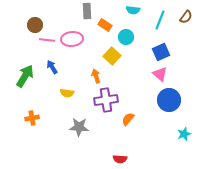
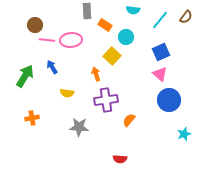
cyan line: rotated 18 degrees clockwise
pink ellipse: moved 1 px left, 1 px down
orange arrow: moved 2 px up
orange semicircle: moved 1 px right, 1 px down
